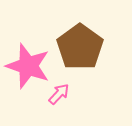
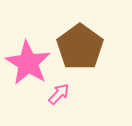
pink star: moved 3 px up; rotated 12 degrees clockwise
